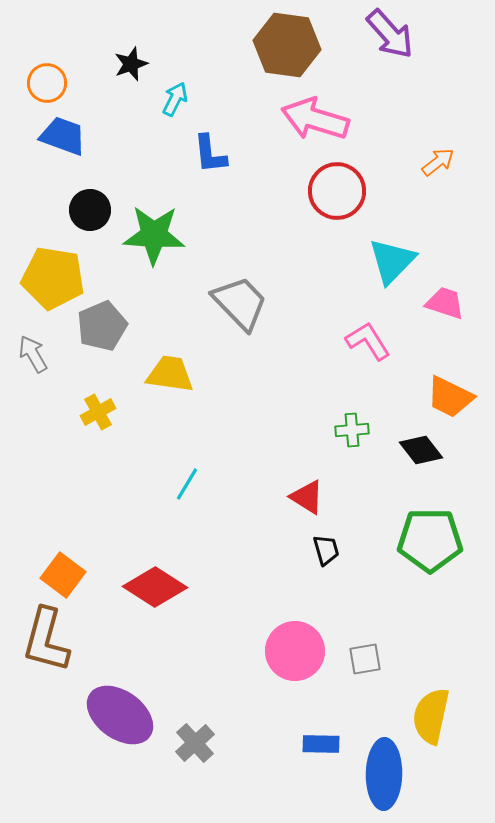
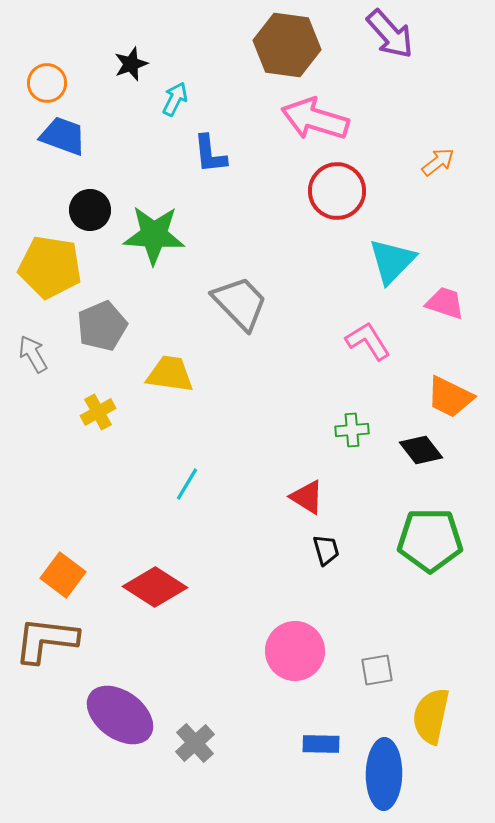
yellow pentagon: moved 3 px left, 11 px up
brown L-shape: rotated 82 degrees clockwise
gray square: moved 12 px right, 11 px down
